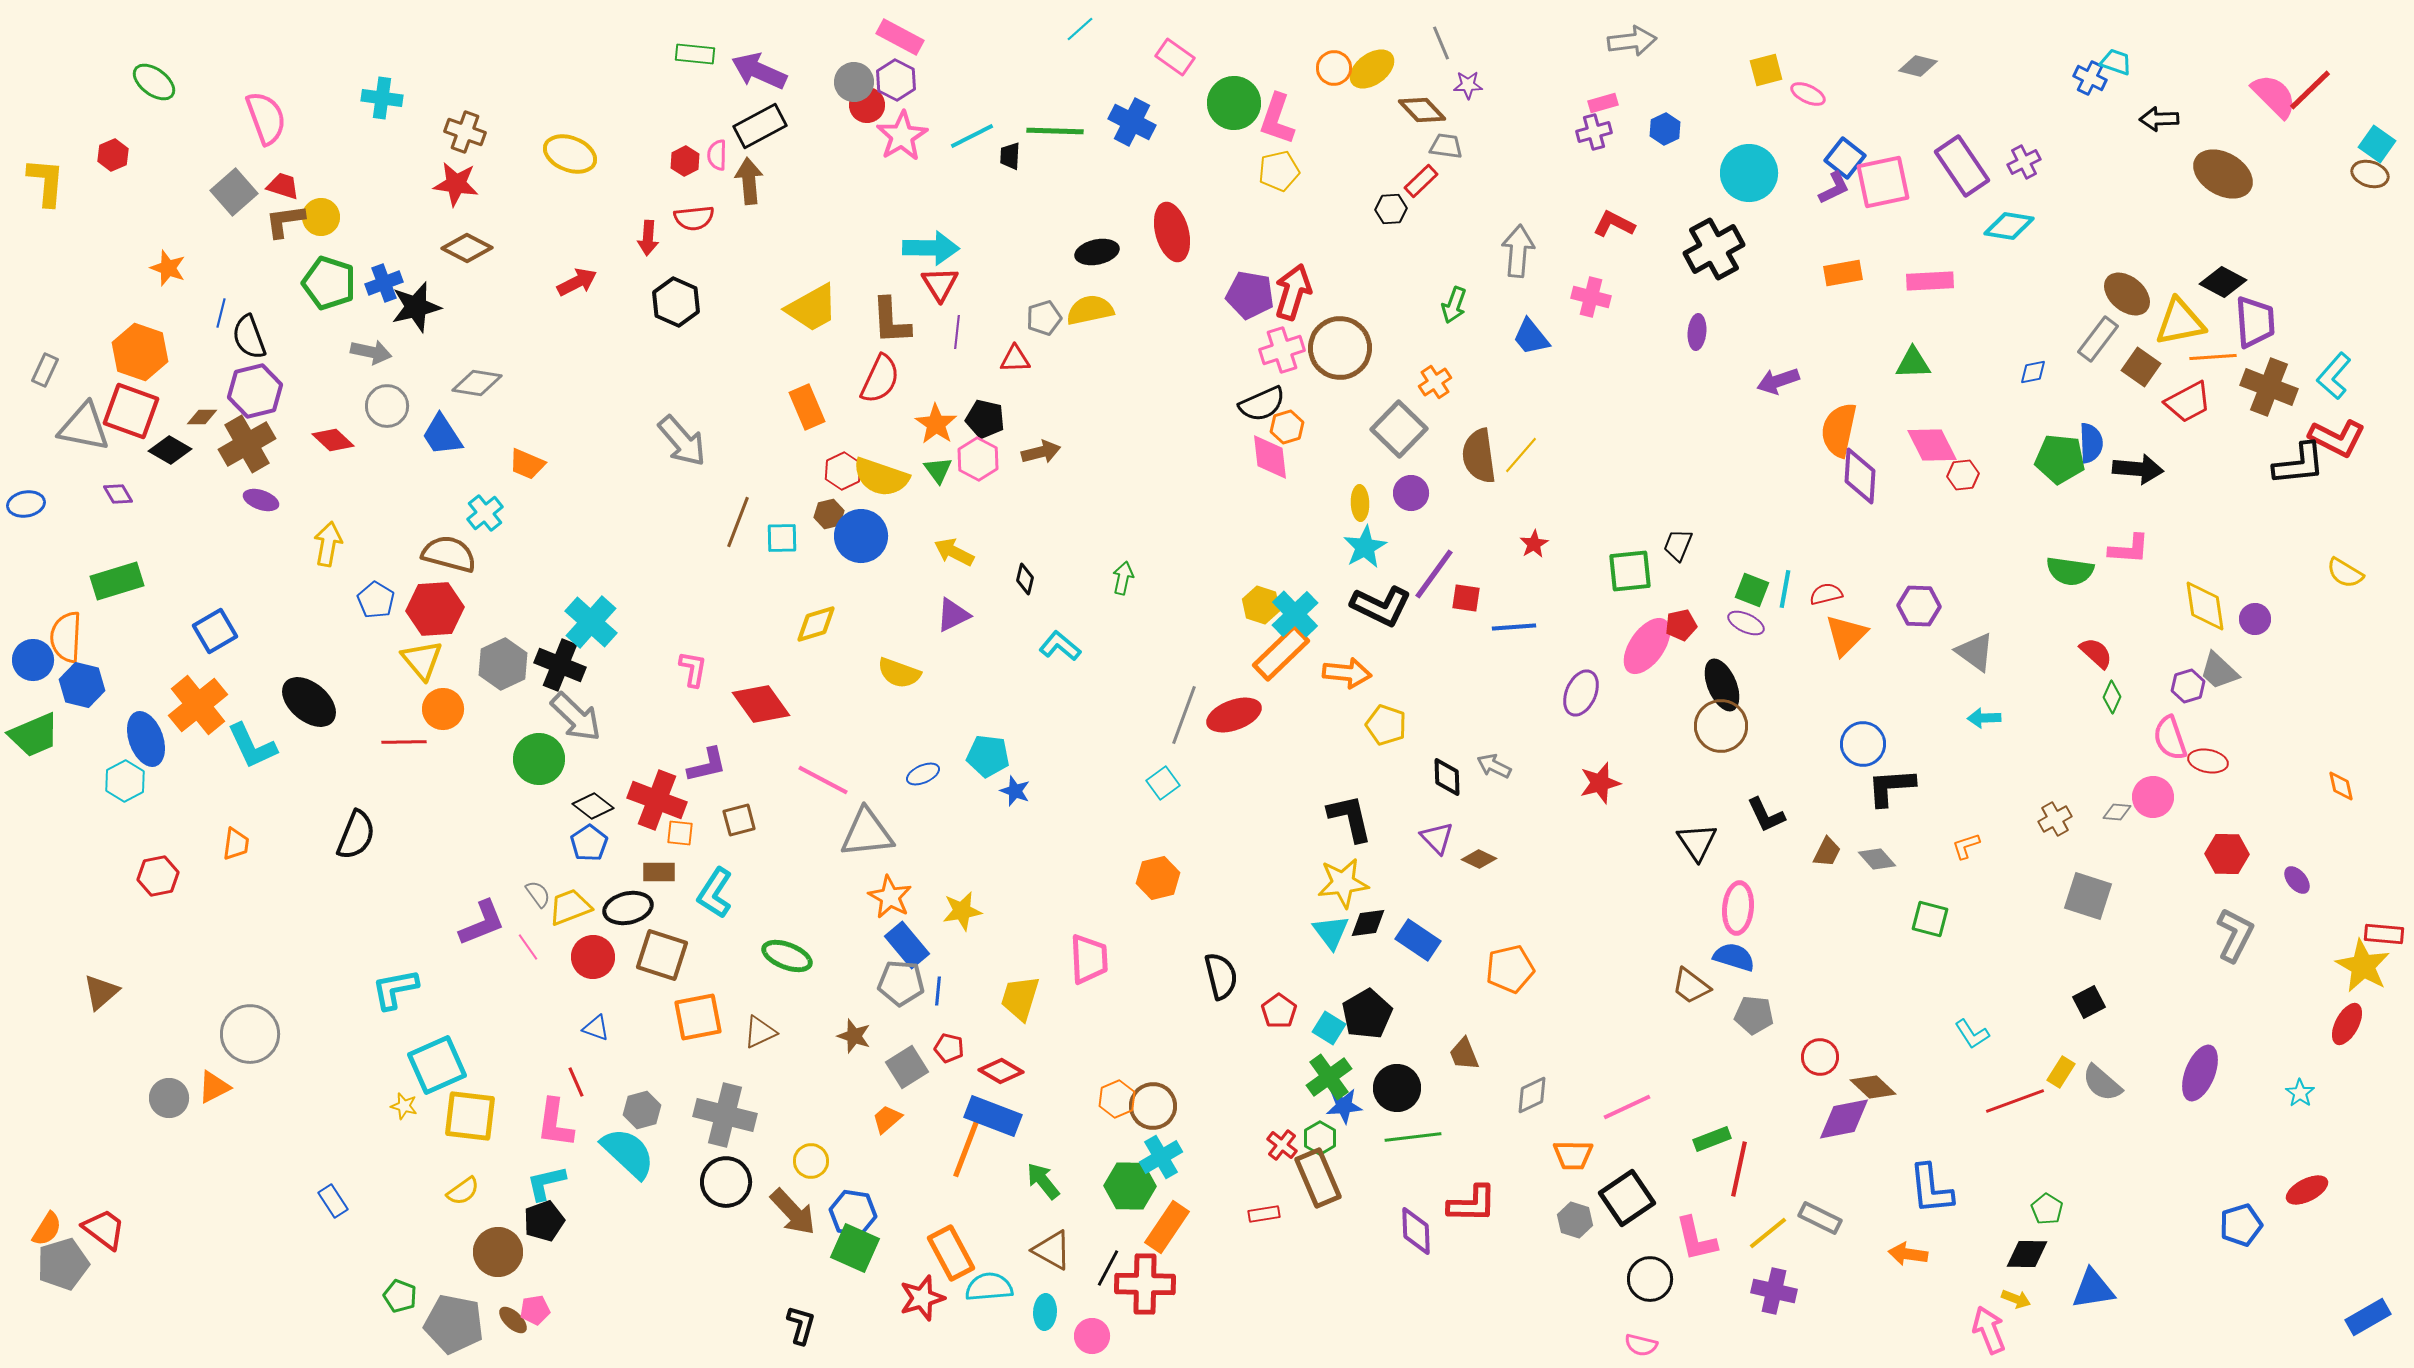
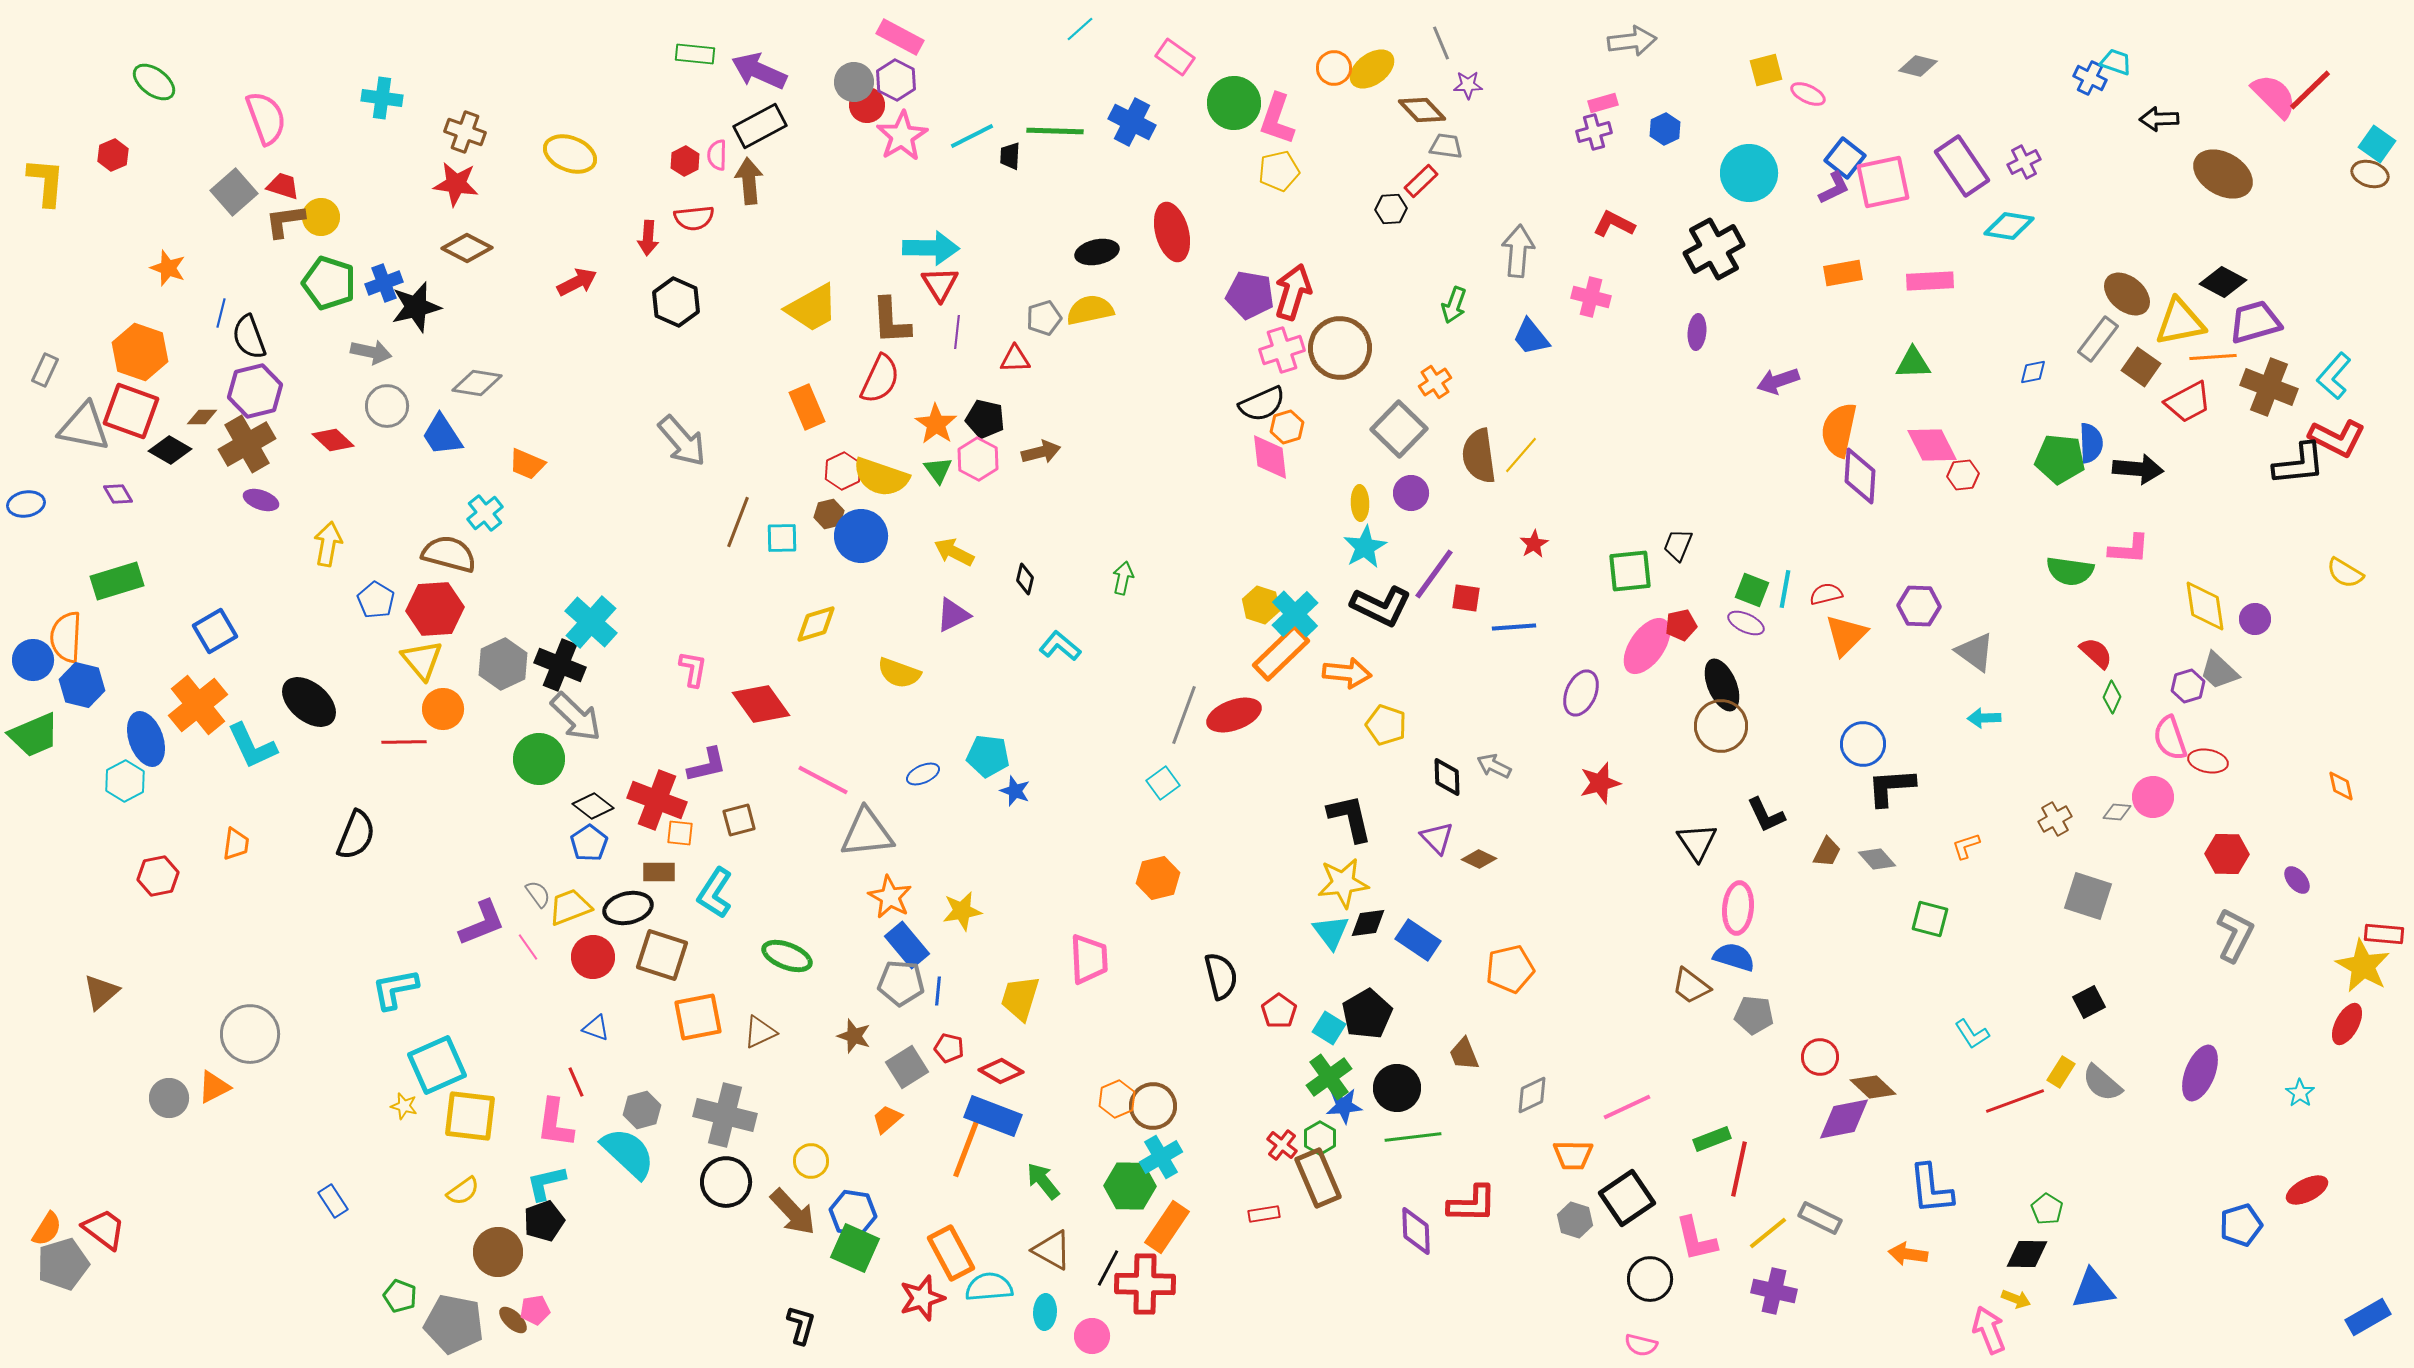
purple trapezoid at (2255, 322): rotated 102 degrees counterclockwise
